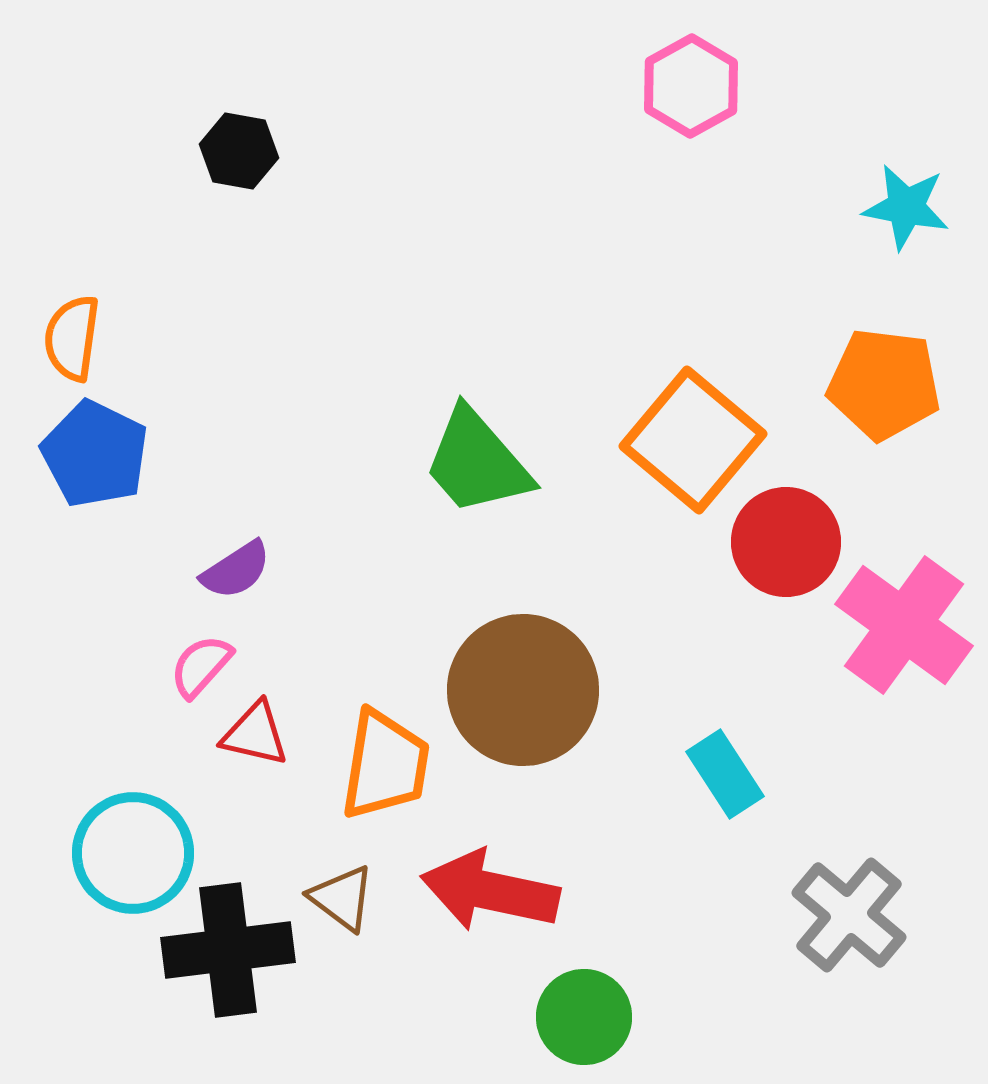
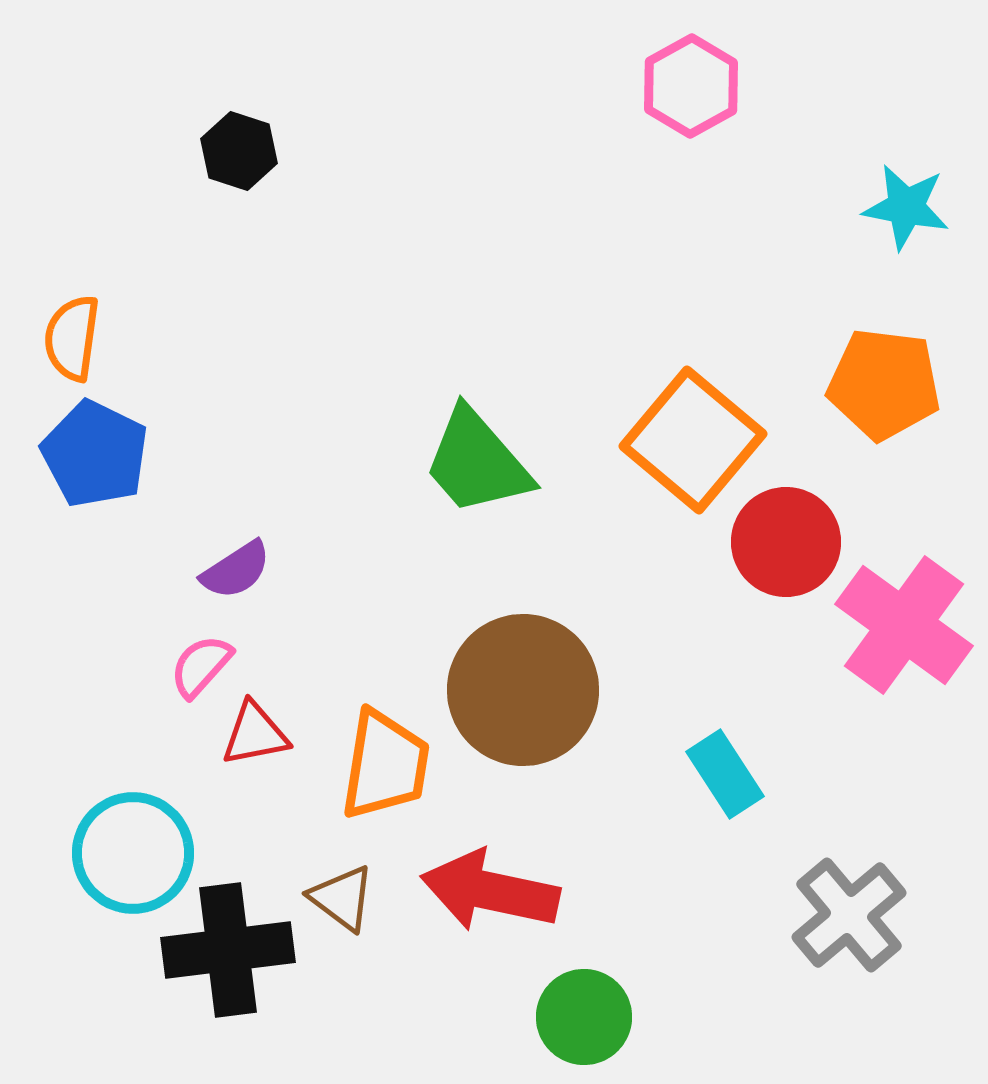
black hexagon: rotated 8 degrees clockwise
red triangle: rotated 24 degrees counterclockwise
gray cross: rotated 10 degrees clockwise
